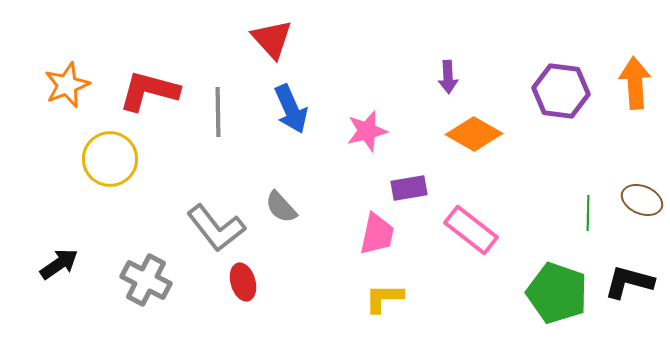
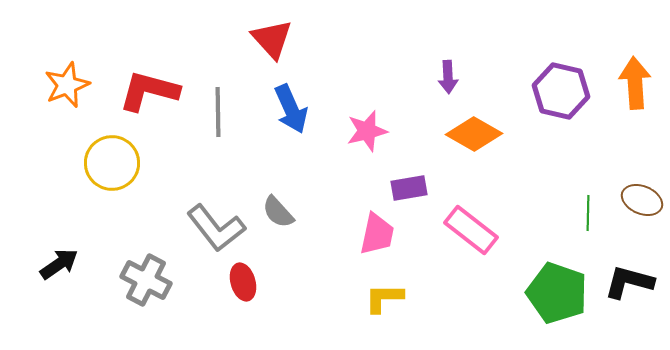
purple hexagon: rotated 6 degrees clockwise
yellow circle: moved 2 px right, 4 px down
gray semicircle: moved 3 px left, 5 px down
